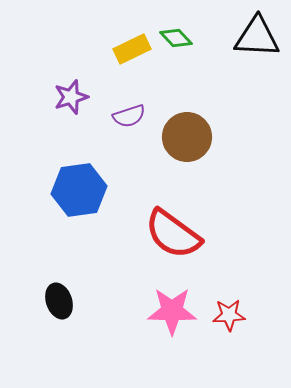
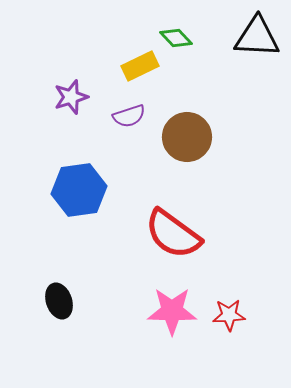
yellow rectangle: moved 8 px right, 17 px down
